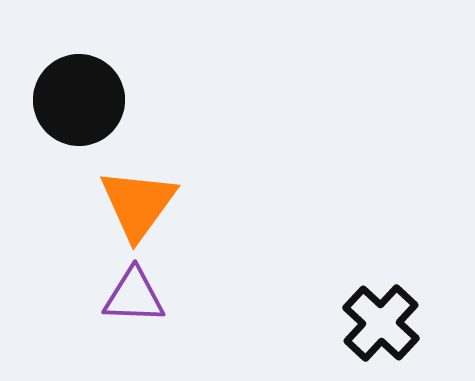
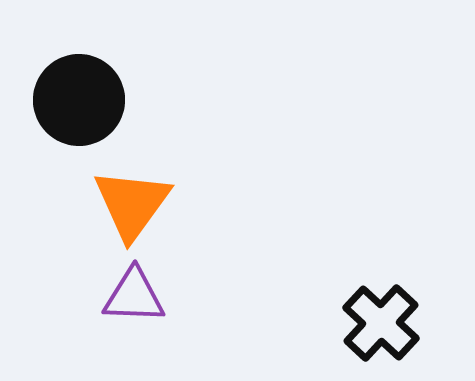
orange triangle: moved 6 px left
